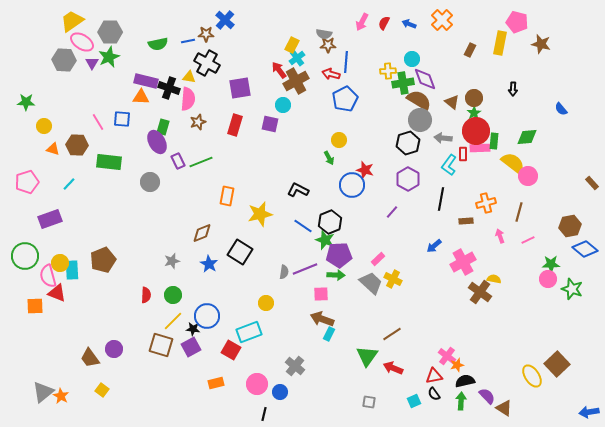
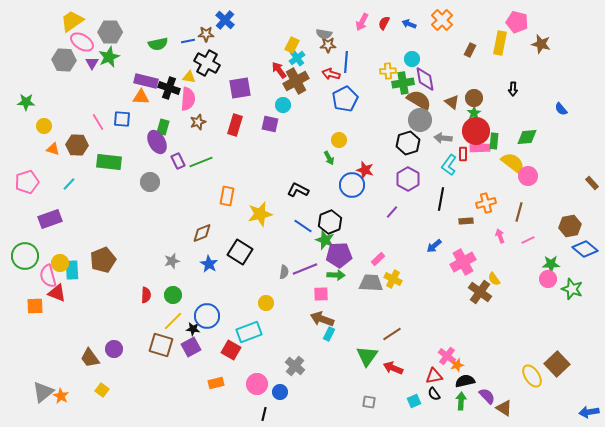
purple diamond at (425, 79): rotated 10 degrees clockwise
yellow semicircle at (494, 279): rotated 136 degrees counterclockwise
gray trapezoid at (371, 283): rotated 40 degrees counterclockwise
